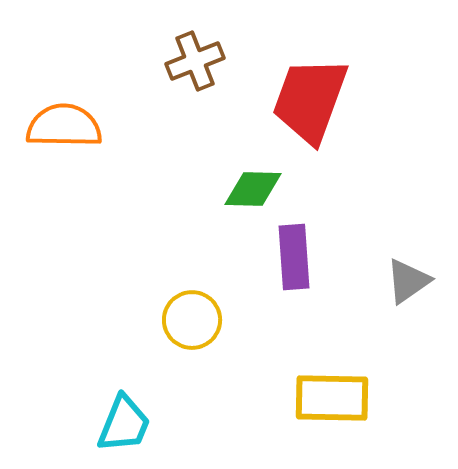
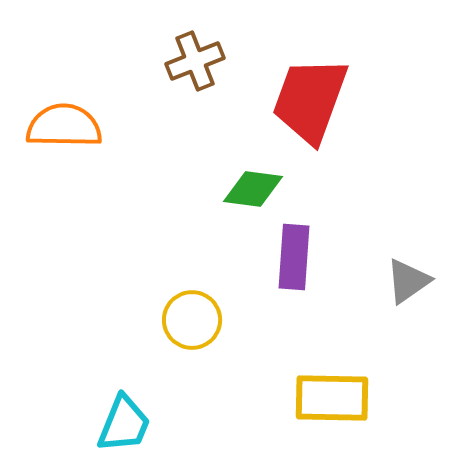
green diamond: rotated 6 degrees clockwise
purple rectangle: rotated 8 degrees clockwise
